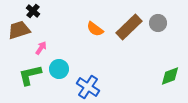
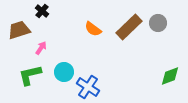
black cross: moved 9 px right
orange semicircle: moved 2 px left
cyan circle: moved 5 px right, 3 px down
